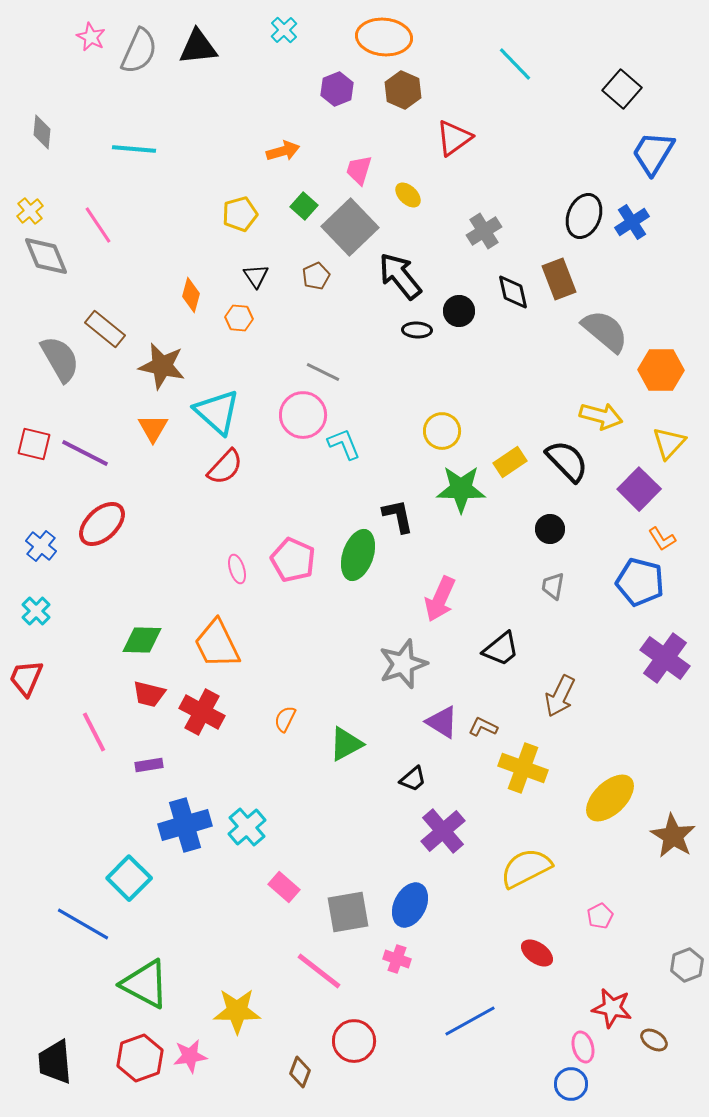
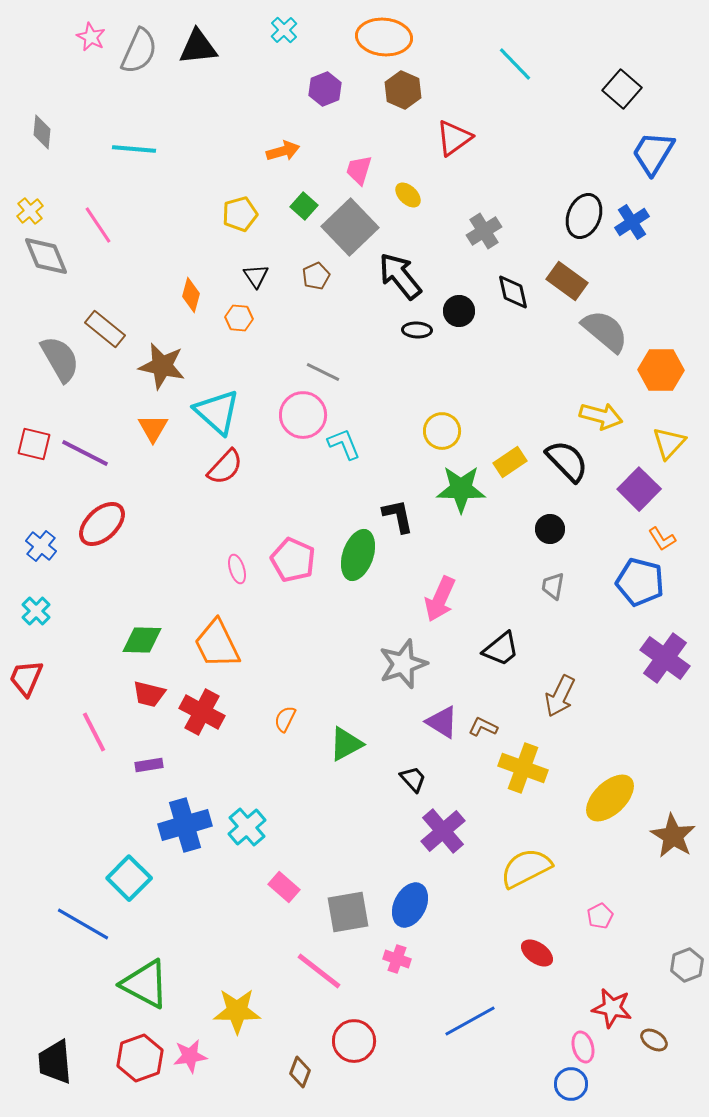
purple hexagon at (337, 89): moved 12 px left
brown rectangle at (559, 279): moved 8 px right, 2 px down; rotated 33 degrees counterclockwise
black trapezoid at (413, 779): rotated 92 degrees counterclockwise
